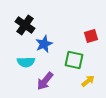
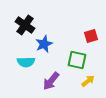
green square: moved 3 px right
purple arrow: moved 6 px right
